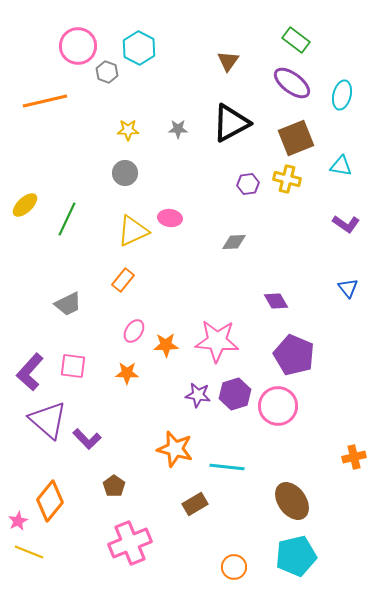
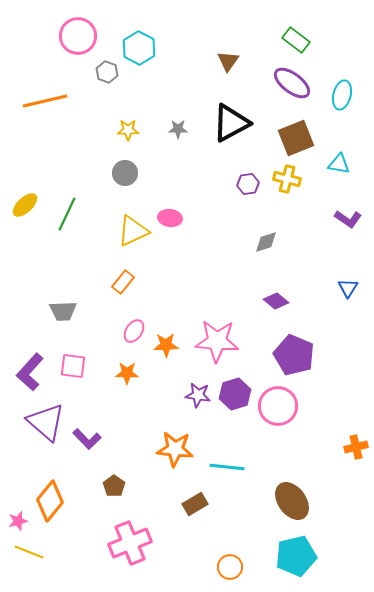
pink circle at (78, 46): moved 10 px up
cyan triangle at (341, 166): moved 2 px left, 2 px up
green line at (67, 219): moved 5 px up
purple L-shape at (346, 224): moved 2 px right, 5 px up
gray diamond at (234, 242): moved 32 px right; rotated 15 degrees counterclockwise
orange rectangle at (123, 280): moved 2 px down
blue triangle at (348, 288): rotated 10 degrees clockwise
purple diamond at (276, 301): rotated 20 degrees counterclockwise
gray trapezoid at (68, 304): moved 5 px left, 7 px down; rotated 24 degrees clockwise
purple triangle at (48, 420): moved 2 px left, 2 px down
orange star at (175, 449): rotated 9 degrees counterclockwise
orange cross at (354, 457): moved 2 px right, 10 px up
pink star at (18, 521): rotated 12 degrees clockwise
orange circle at (234, 567): moved 4 px left
